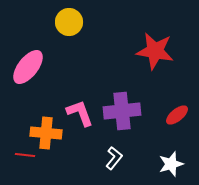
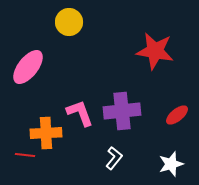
orange cross: rotated 8 degrees counterclockwise
